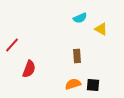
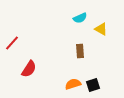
red line: moved 2 px up
brown rectangle: moved 3 px right, 5 px up
red semicircle: rotated 12 degrees clockwise
black square: rotated 24 degrees counterclockwise
